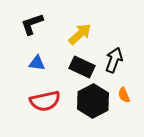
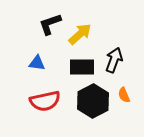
black L-shape: moved 18 px right
black rectangle: rotated 25 degrees counterclockwise
